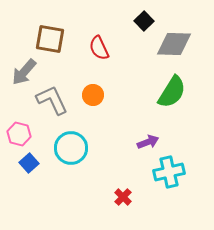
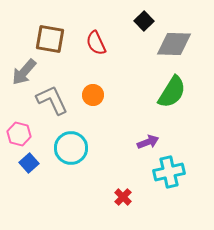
red semicircle: moved 3 px left, 5 px up
